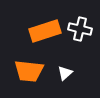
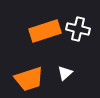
white cross: moved 2 px left
orange trapezoid: moved 8 px down; rotated 24 degrees counterclockwise
